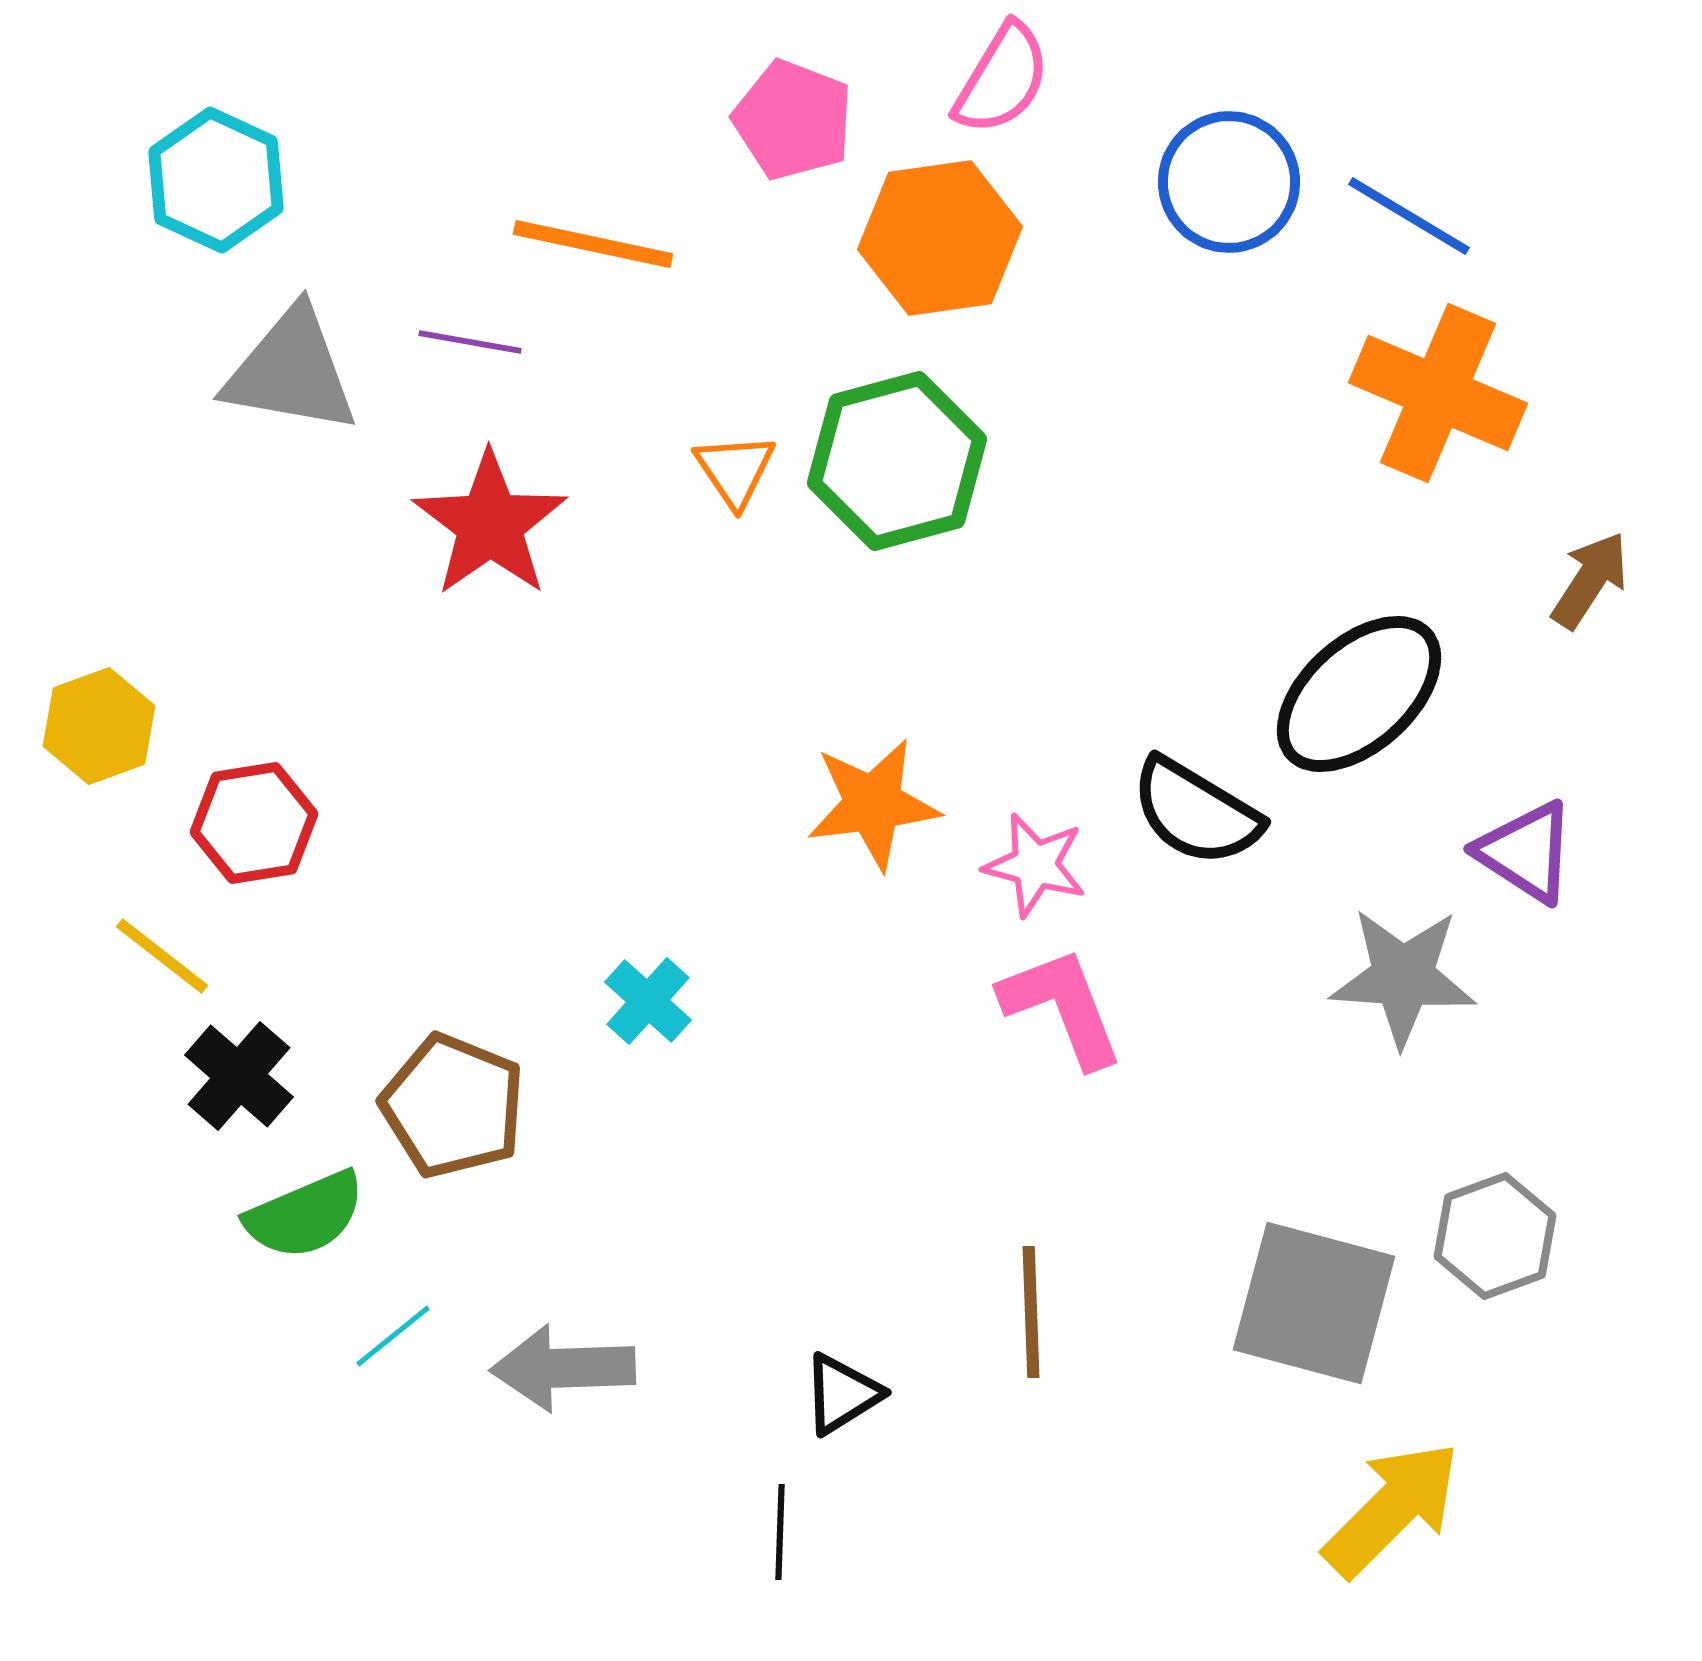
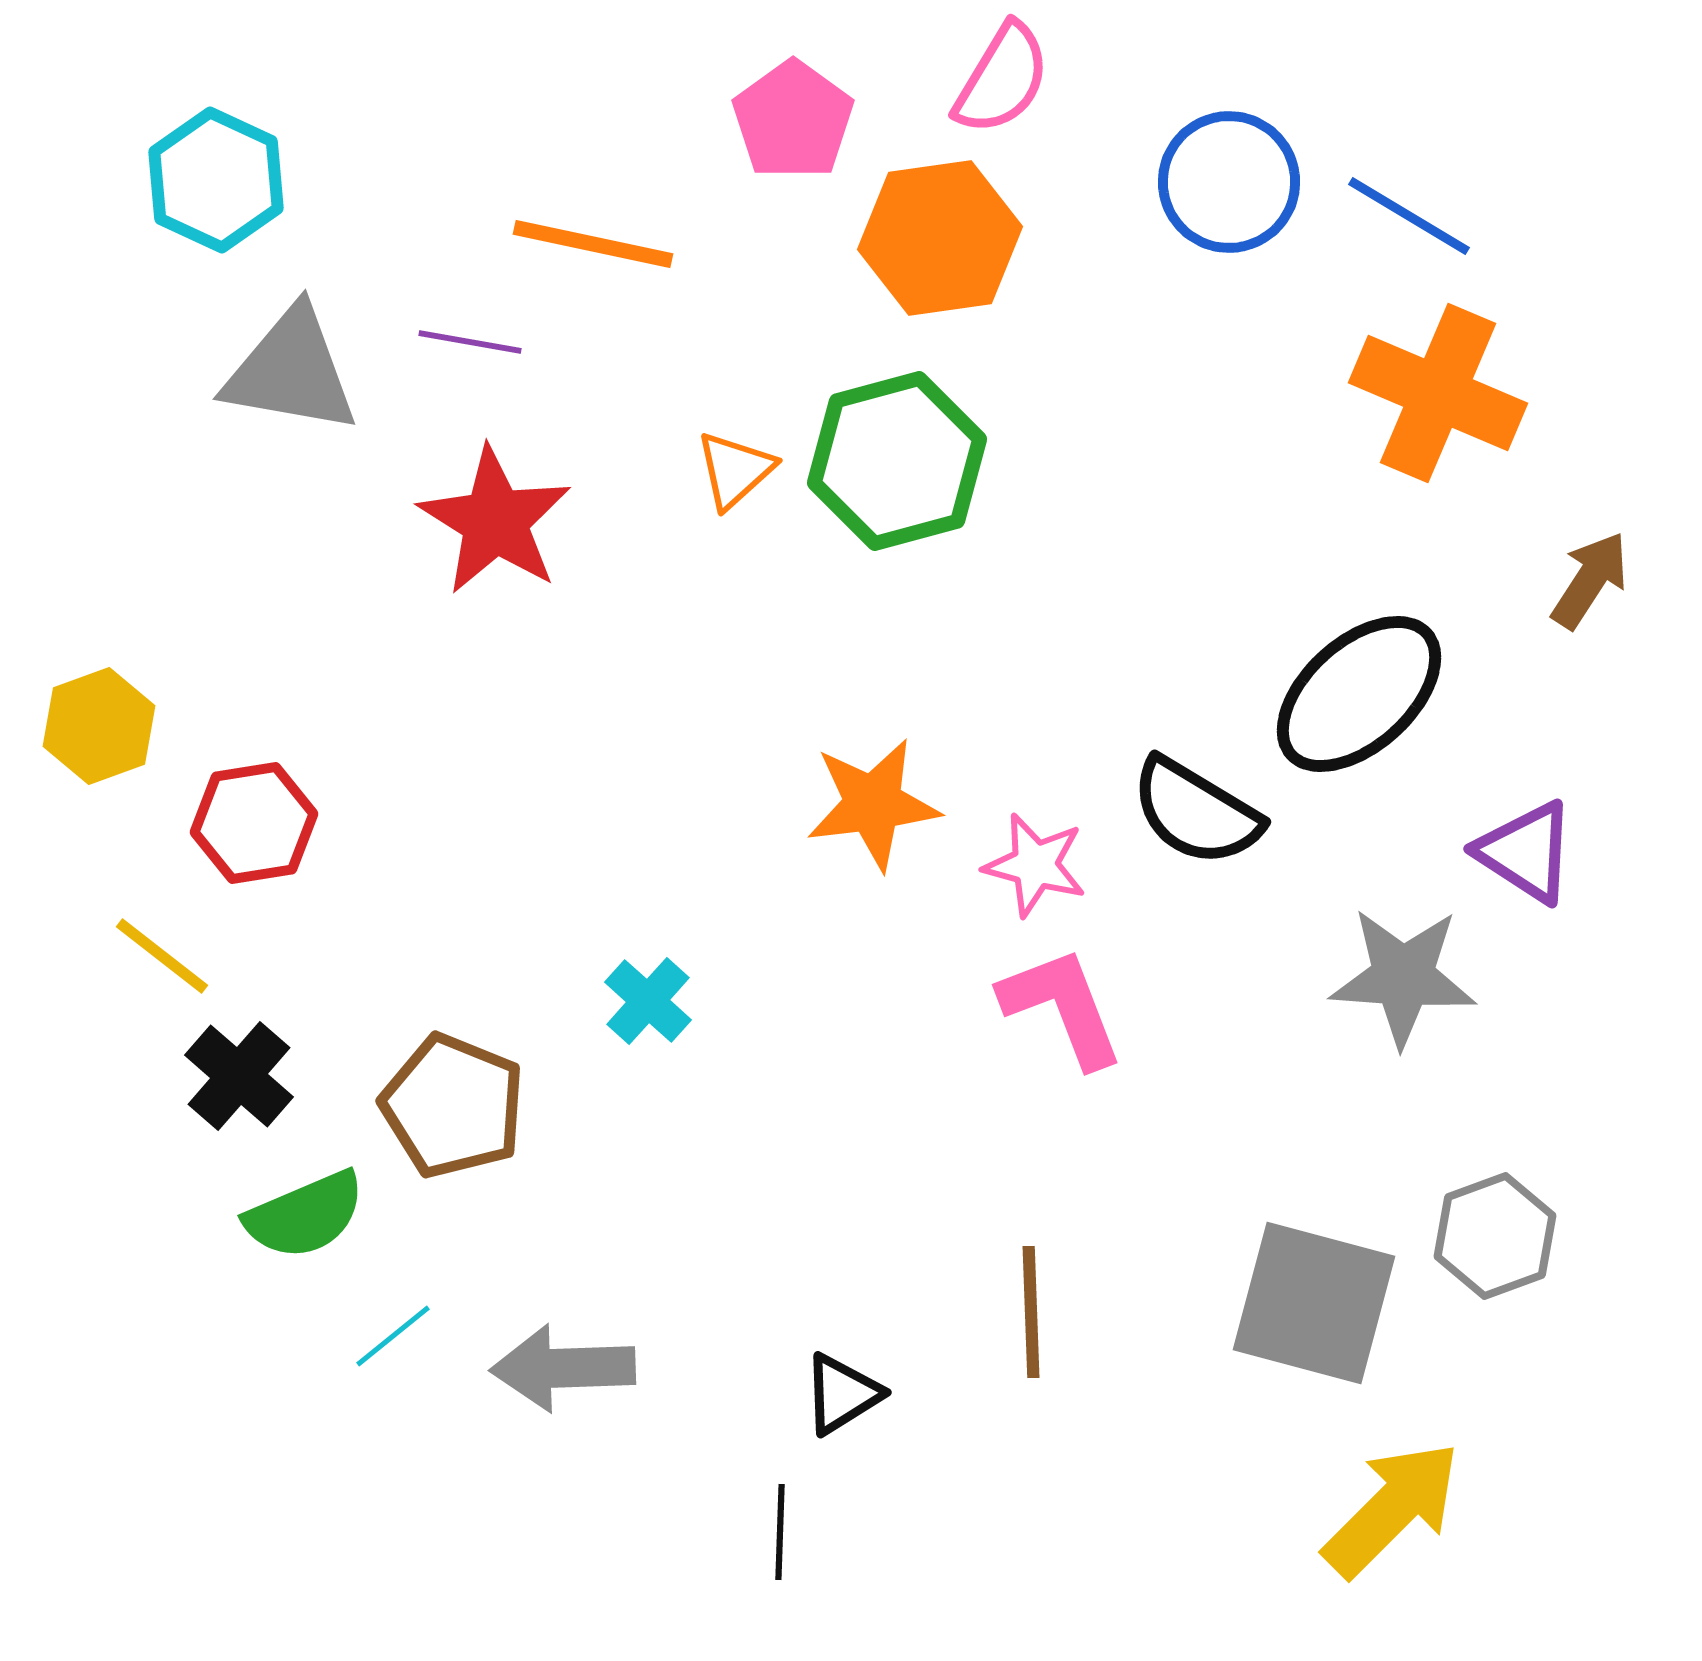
pink pentagon: rotated 15 degrees clockwise
orange triangle: rotated 22 degrees clockwise
red star: moved 5 px right, 3 px up; rotated 5 degrees counterclockwise
